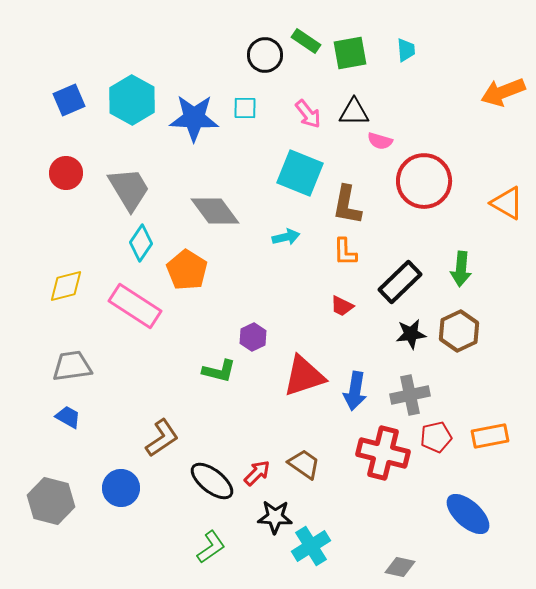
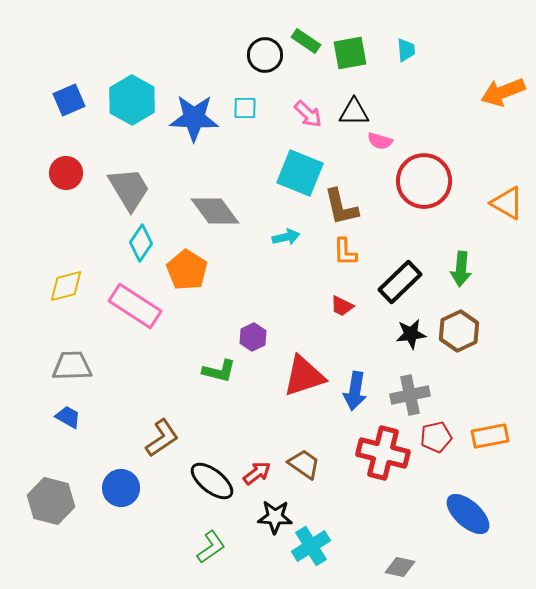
pink arrow at (308, 114): rotated 8 degrees counterclockwise
brown L-shape at (347, 205): moved 6 px left, 2 px down; rotated 24 degrees counterclockwise
gray trapezoid at (72, 366): rotated 6 degrees clockwise
red arrow at (257, 473): rotated 8 degrees clockwise
